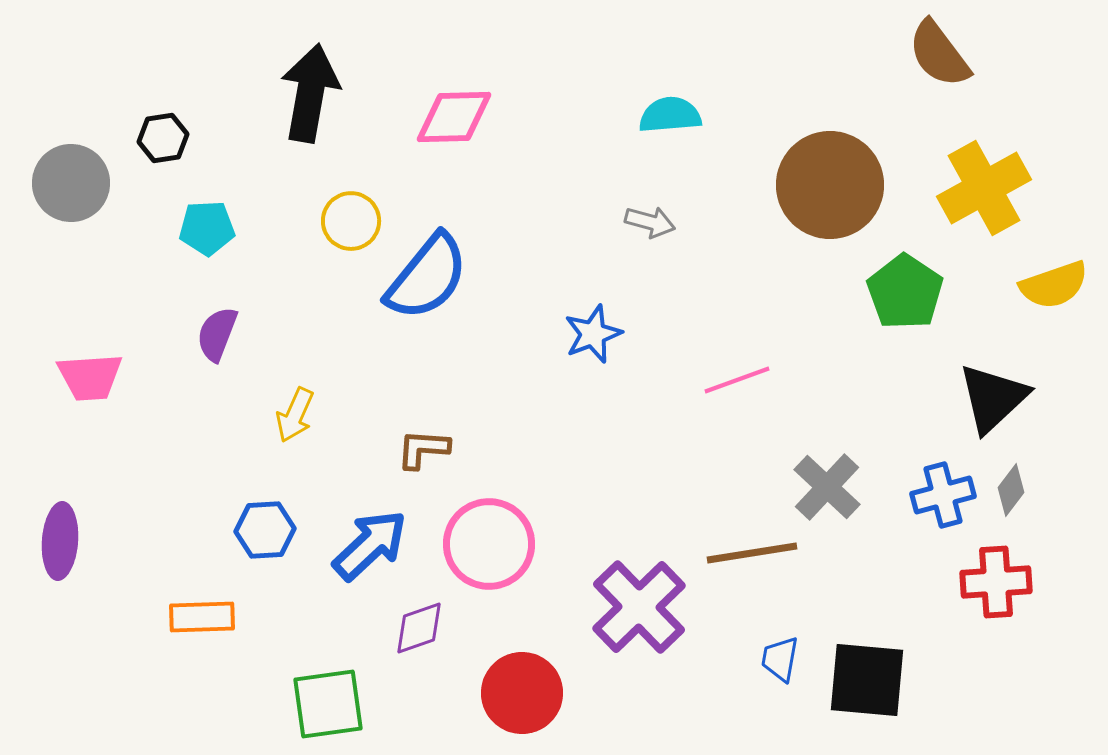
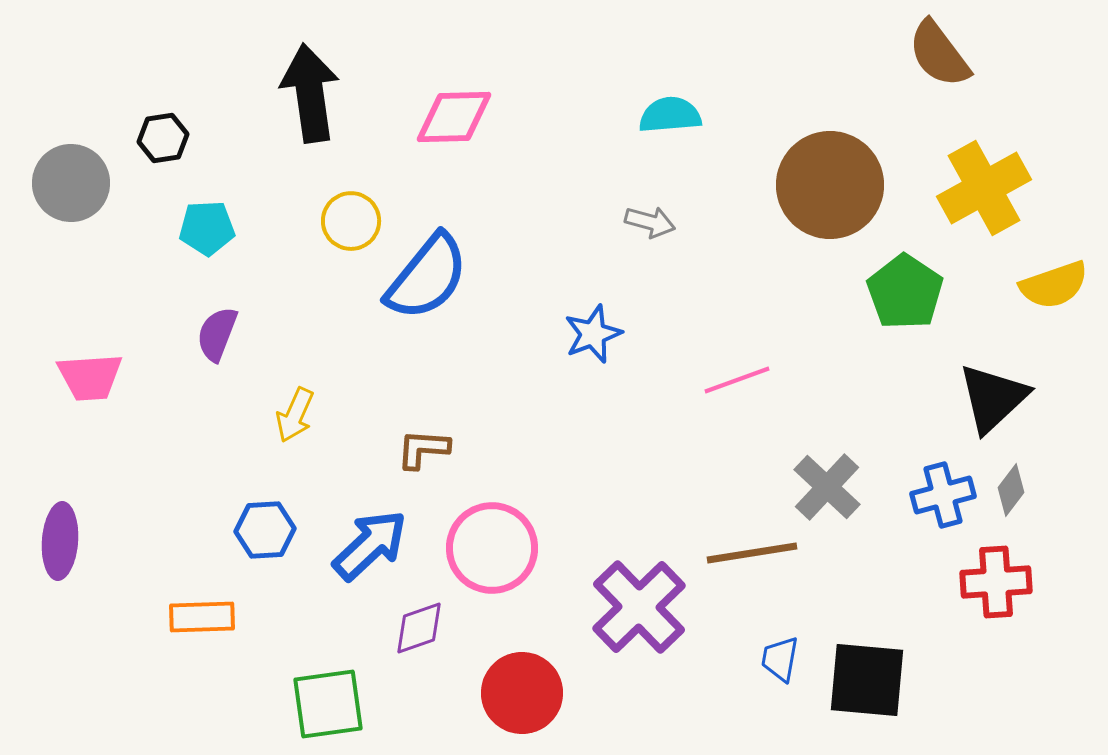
black arrow: rotated 18 degrees counterclockwise
pink circle: moved 3 px right, 4 px down
